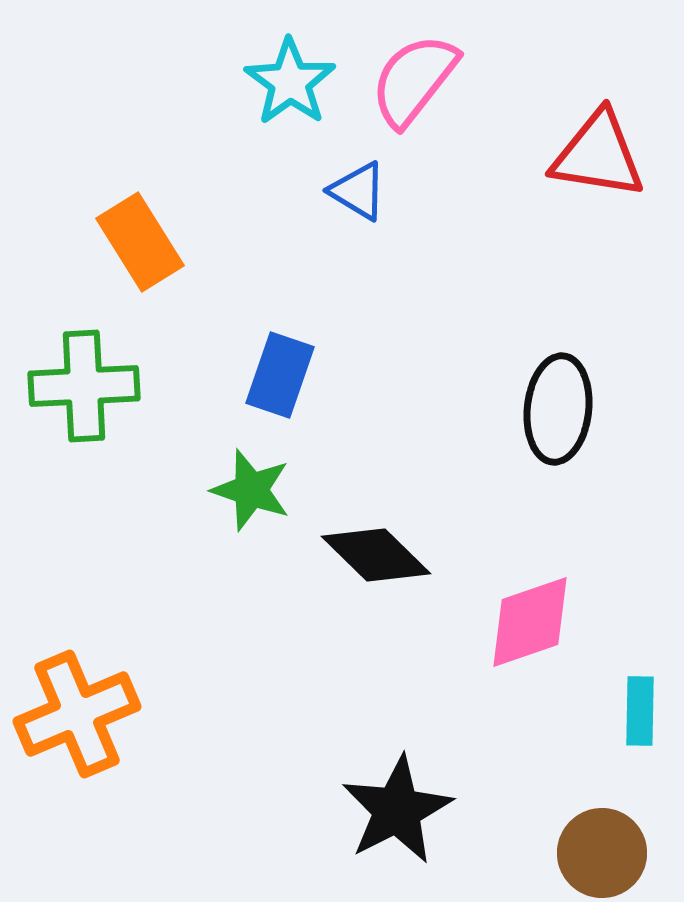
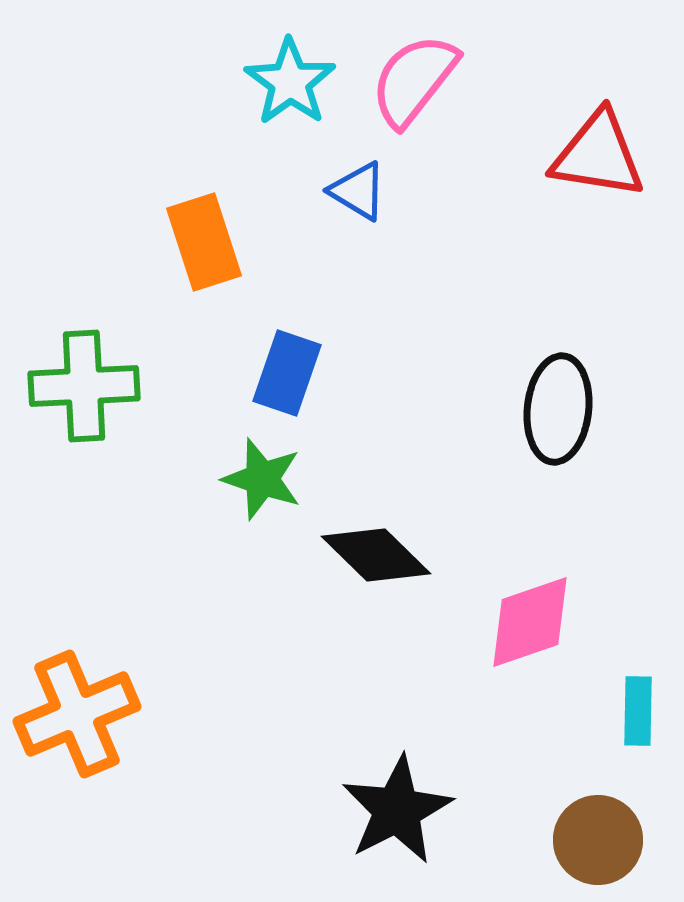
orange rectangle: moved 64 px right; rotated 14 degrees clockwise
blue rectangle: moved 7 px right, 2 px up
green star: moved 11 px right, 11 px up
cyan rectangle: moved 2 px left
brown circle: moved 4 px left, 13 px up
